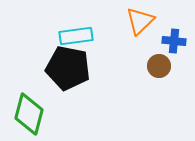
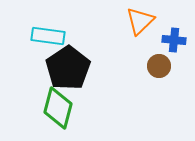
cyan rectangle: moved 28 px left; rotated 16 degrees clockwise
blue cross: moved 1 px up
black pentagon: rotated 27 degrees clockwise
green diamond: moved 29 px right, 6 px up
